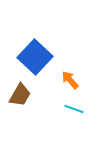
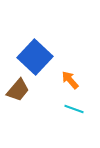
brown trapezoid: moved 2 px left, 5 px up; rotated 10 degrees clockwise
